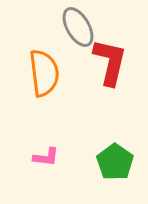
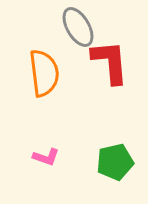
red L-shape: rotated 18 degrees counterclockwise
pink L-shape: rotated 12 degrees clockwise
green pentagon: rotated 24 degrees clockwise
